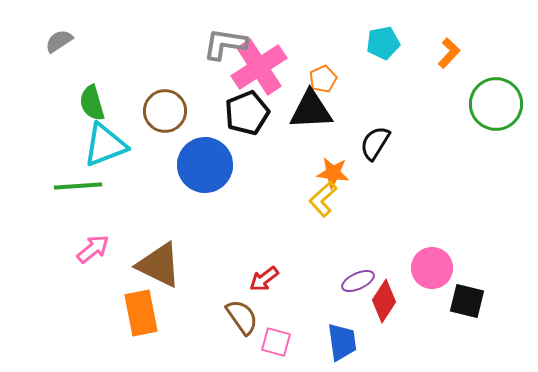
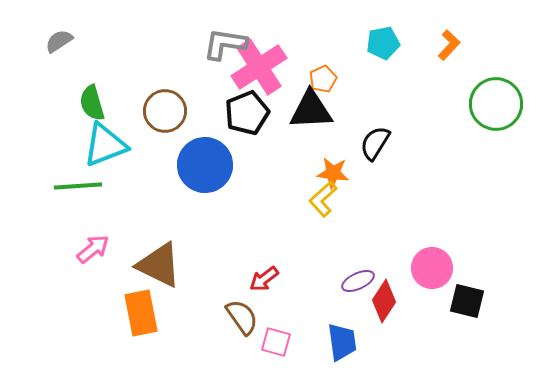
orange L-shape: moved 8 px up
